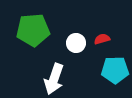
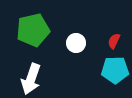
green pentagon: rotated 8 degrees counterclockwise
red semicircle: moved 12 px right, 2 px down; rotated 49 degrees counterclockwise
white arrow: moved 23 px left
